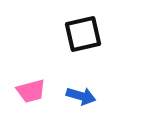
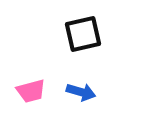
blue arrow: moved 4 px up
